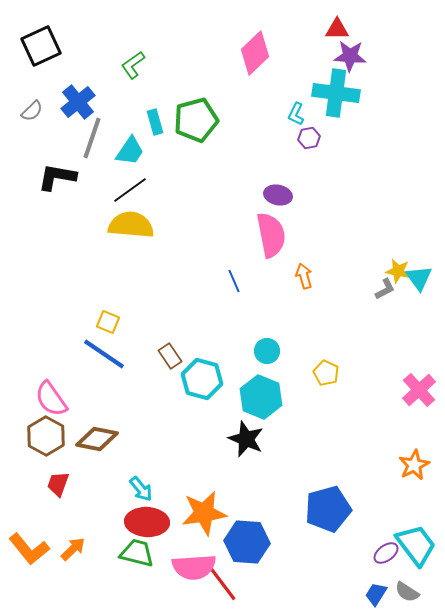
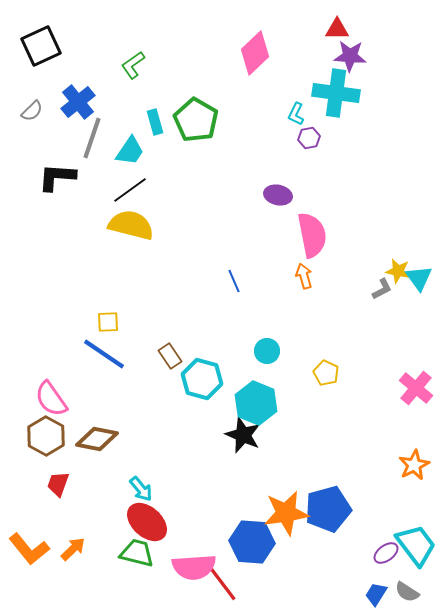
green pentagon at (196, 120): rotated 27 degrees counterclockwise
black L-shape at (57, 177): rotated 6 degrees counterclockwise
yellow semicircle at (131, 225): rotated 9 degrees clockwise
pink semicircle at (271, 235): moved 41 px right
gray L-shape at (385, 289): moved 3 px left
yellow square at (108, 322): rotated 25 degrees counterclockwise
pink cross at (419, 390): moved 3 px left, 2 px up; rotated 8 degrees counterclockwise
cyan hexagon at (261, 397): moved 5 px left, 6 px down
black star at (246, 439): moved 3 px left, 4 px up
orange star at (204, 513): moved 82 px right
red ellipse at (147, 522): rotated 39 degrees clockwise
blue hexagon at (247, 542): moved 5 px right
